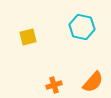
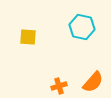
yellow square: rotated 18 degrees clockwise
orange cross: moved 5 px right, 1 px down
